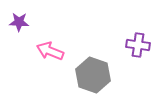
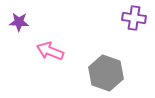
purple cross: moved 4 px left, 27 px up
gray hexagon: moved 13 px right, 2 px up
